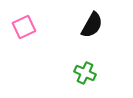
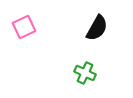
black semicircle: moved 5 px right, 3 px down
